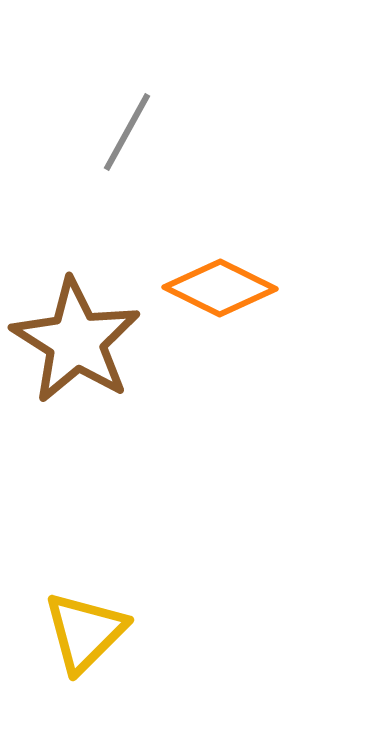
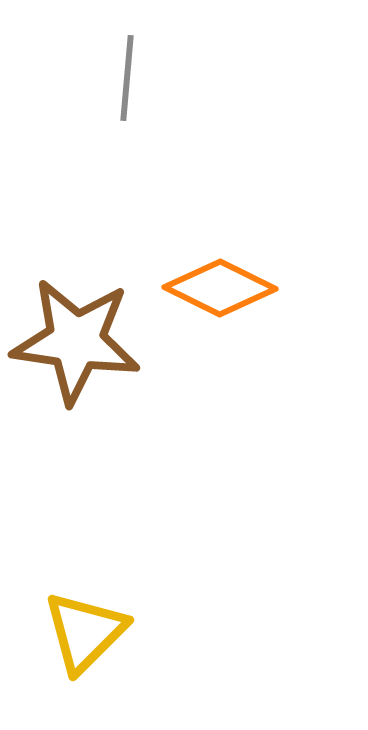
gray line: moved 54 px up; rotated 24 degrees counterclockwise
brown star: rotated 24 degrees counterclockwise
